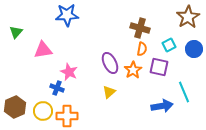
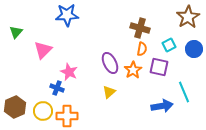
pink triangle: rotated 36 degrees counterclockwise
